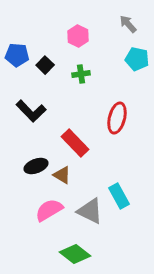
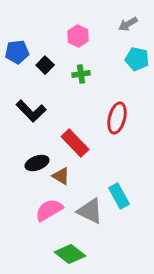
gray arrow: rotated 78 degrees counterclockwise
blue pentagon: moved 3 px up; rotated 10 degrees counterclockwise
black ellipse: moved 1 px right, 3 px up
brown triangle: moved 1 px left, 1 px down
green diamond: moved 5 px left
